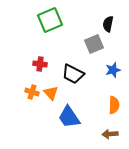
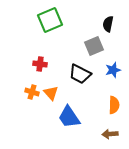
gray square: moved 2 px down
black trapezoid: moved 7 px right
